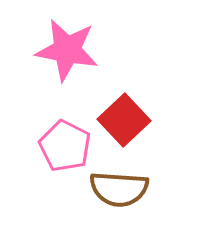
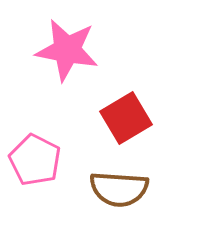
red square: moved 2 px right, 2 px up; rotated 12 degrees clockwise
pink pentagon: moved 30 px left, 14 px down
